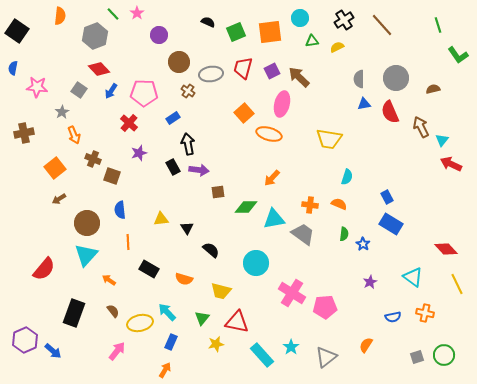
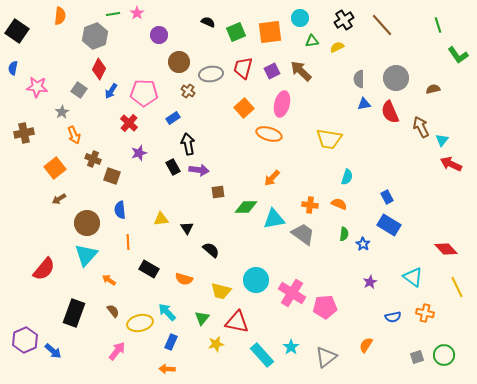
green line at (113, 14): rotated 56 degrees counterclockwise
red diamond at (99, 69): rotated 70 degrees clockwise
brown arrow at (299, 77): moved 2 px right, 6 px up
orange square at (244, 113): moved 5 px up
blue rectangle at (391, 224): moved 2 px left, 1 px down
cyan circle at (256, 263): moved 17 px down
yellow line at (457, 284): moved 3 px down
orange arrow at (165, 370): moved 2 px right, 1 px up; rotated 119 degrees counterclockwise
